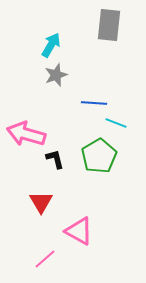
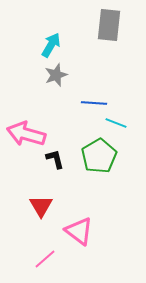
red triangle: moved 4 px down
pink triangle: rotated 8 degrees clockwise
